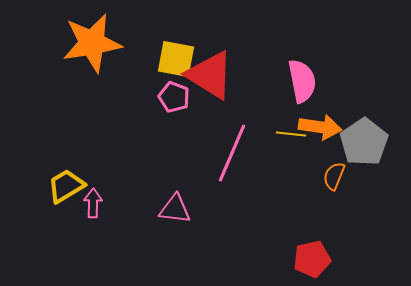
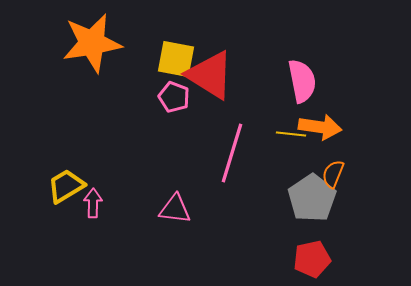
gray pentagon: moved 52 px left, 56 px down
pink line: rotated 6 degrees counterclockwise
orange semicircle: moved 1 px left, 2 px up
